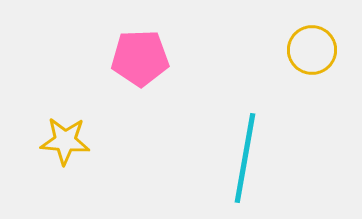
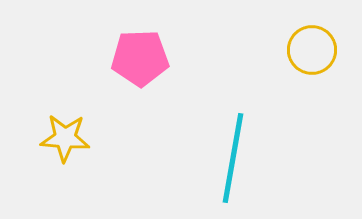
yellow star: moved 3 px up
cyan line: moved 12 px left
